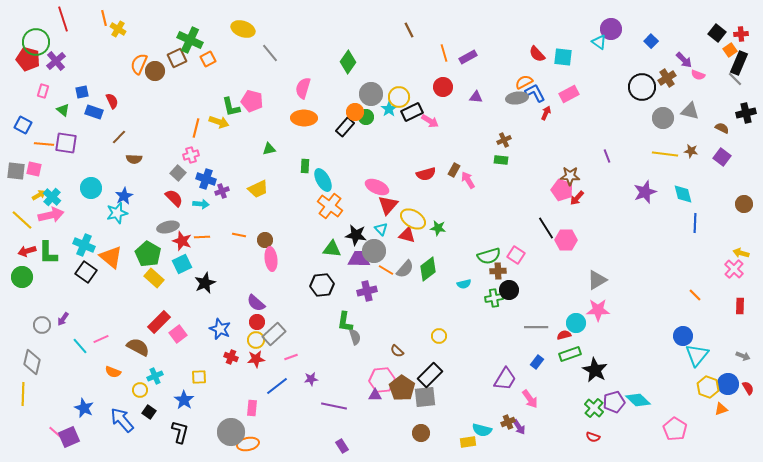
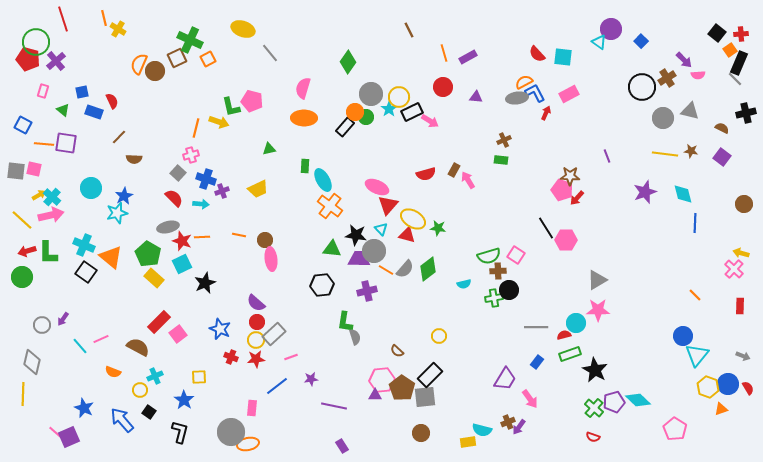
blue square at (651, 41): moved 10 px left
pink semicircle at (698, 75): rotated 24 degrees counterclockwise
purple arrow at (519, 427): rotated 70 degrees clockwise
